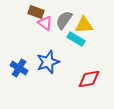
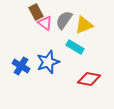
brown rectangle: rotated 42 degrees clockwise
yellow triangle: rotated 18 degrees counterclockwise
cyan rectangle: moved 1 px left, 8 px down
blue cross: moved 2 px right, 2 px up
red diamond: rotated 20 degrees clockwise
